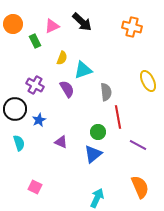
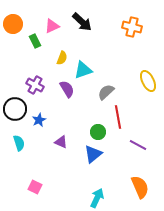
gray semicircle: rotated 126 degrees counterclockwise
